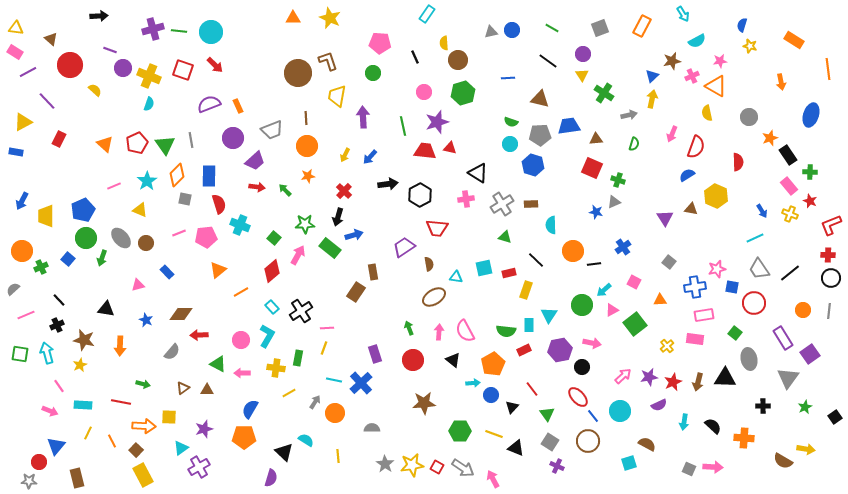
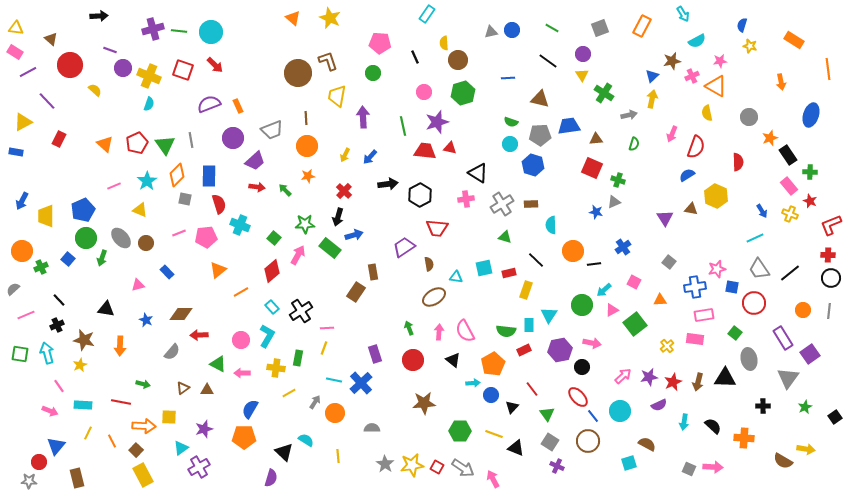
orange triangle at (293, 18): rotated 42 degrees clockwise
